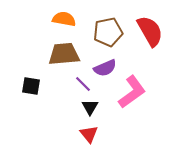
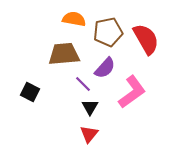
orange semicircle: moved 10 px right
red semicircle: moved 4 px left, 8 px down
purple semicircle: rotated 25 degrees counterclockwise
black square: moved 1 px left, 6 px down; rotated 18 degrees clockwise
red triangle: rotated 18 degrees clockwise
